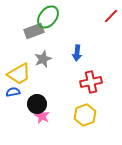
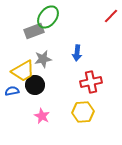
gray star: rotated 12 degrees clockwise
yellow trapezoid: moved 4 px right, 3 px up
blue semicircle: moved 1 px left, 1 px up
black circle: moved 2 px left, 19 px up
yellow hexagon: moved 2 px left, 3 px up; rotated 15 degrees clockwise
